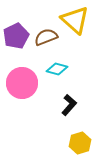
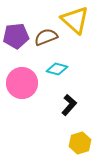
purple pentagon: rotated 20 degrees clockwise
